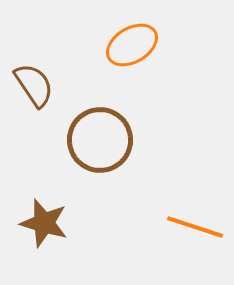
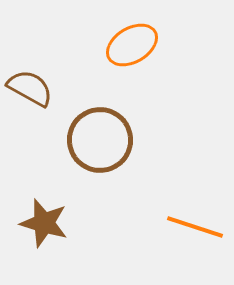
brown semicircle: moved 4 px left, 3 px down; rotated 27 degrees counterclockwise
